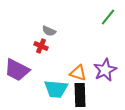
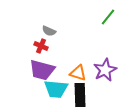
purple trapezoid: moved 25 px right; rotated 12 degrees counterclockwise
